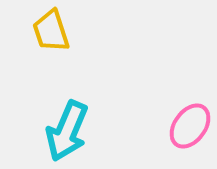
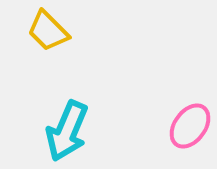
yellow trapezoid: moved 3 px left; rotated 27 degrees counterclockwise
